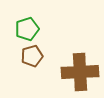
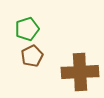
brown pentagon: rotated 10 degrees counterclockwise
